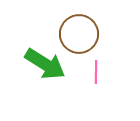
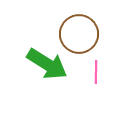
green arrow: moved 2 px right
